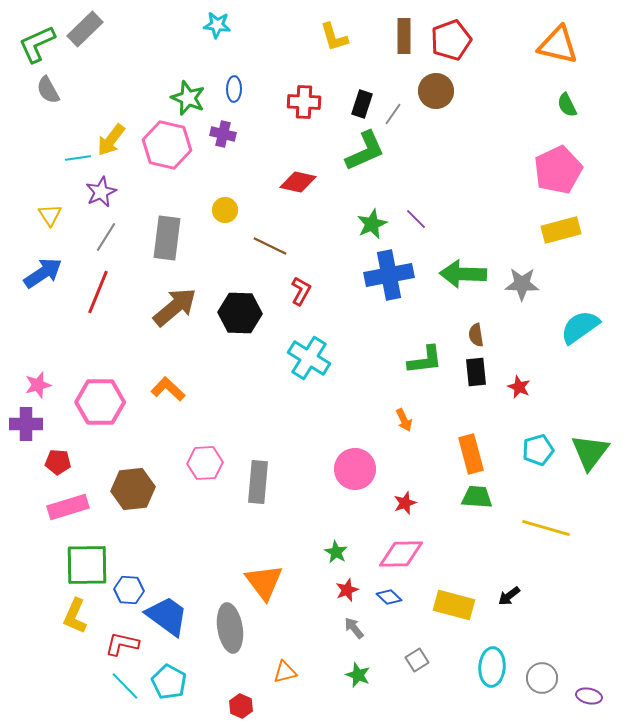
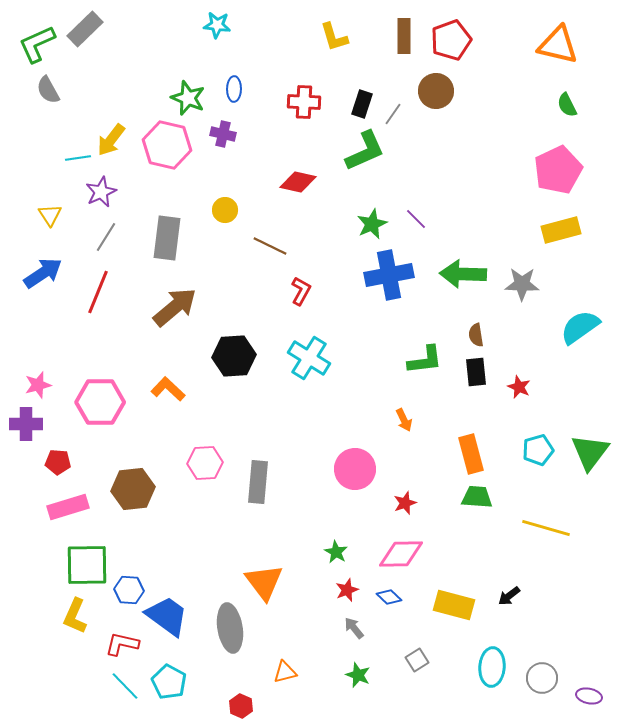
black hexagon at (240, 313): moved 6 px left, 43 px down; rotated 6 degrees counterclockwise
